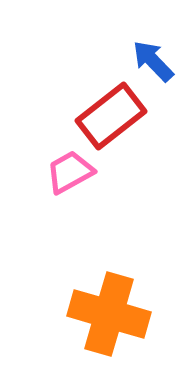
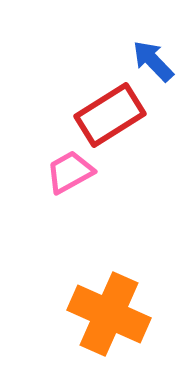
red rectangle: moved 1 px left, 1 px up; rotated 6 degrees clockwise
orange cross: rotated 8 degrees clockwise
